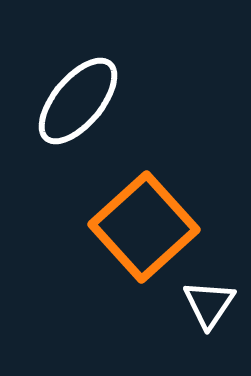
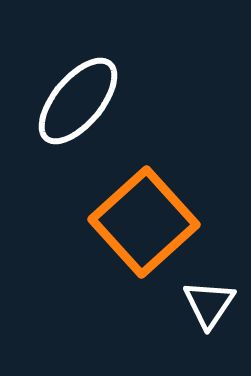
orange square: moved 5 px up
